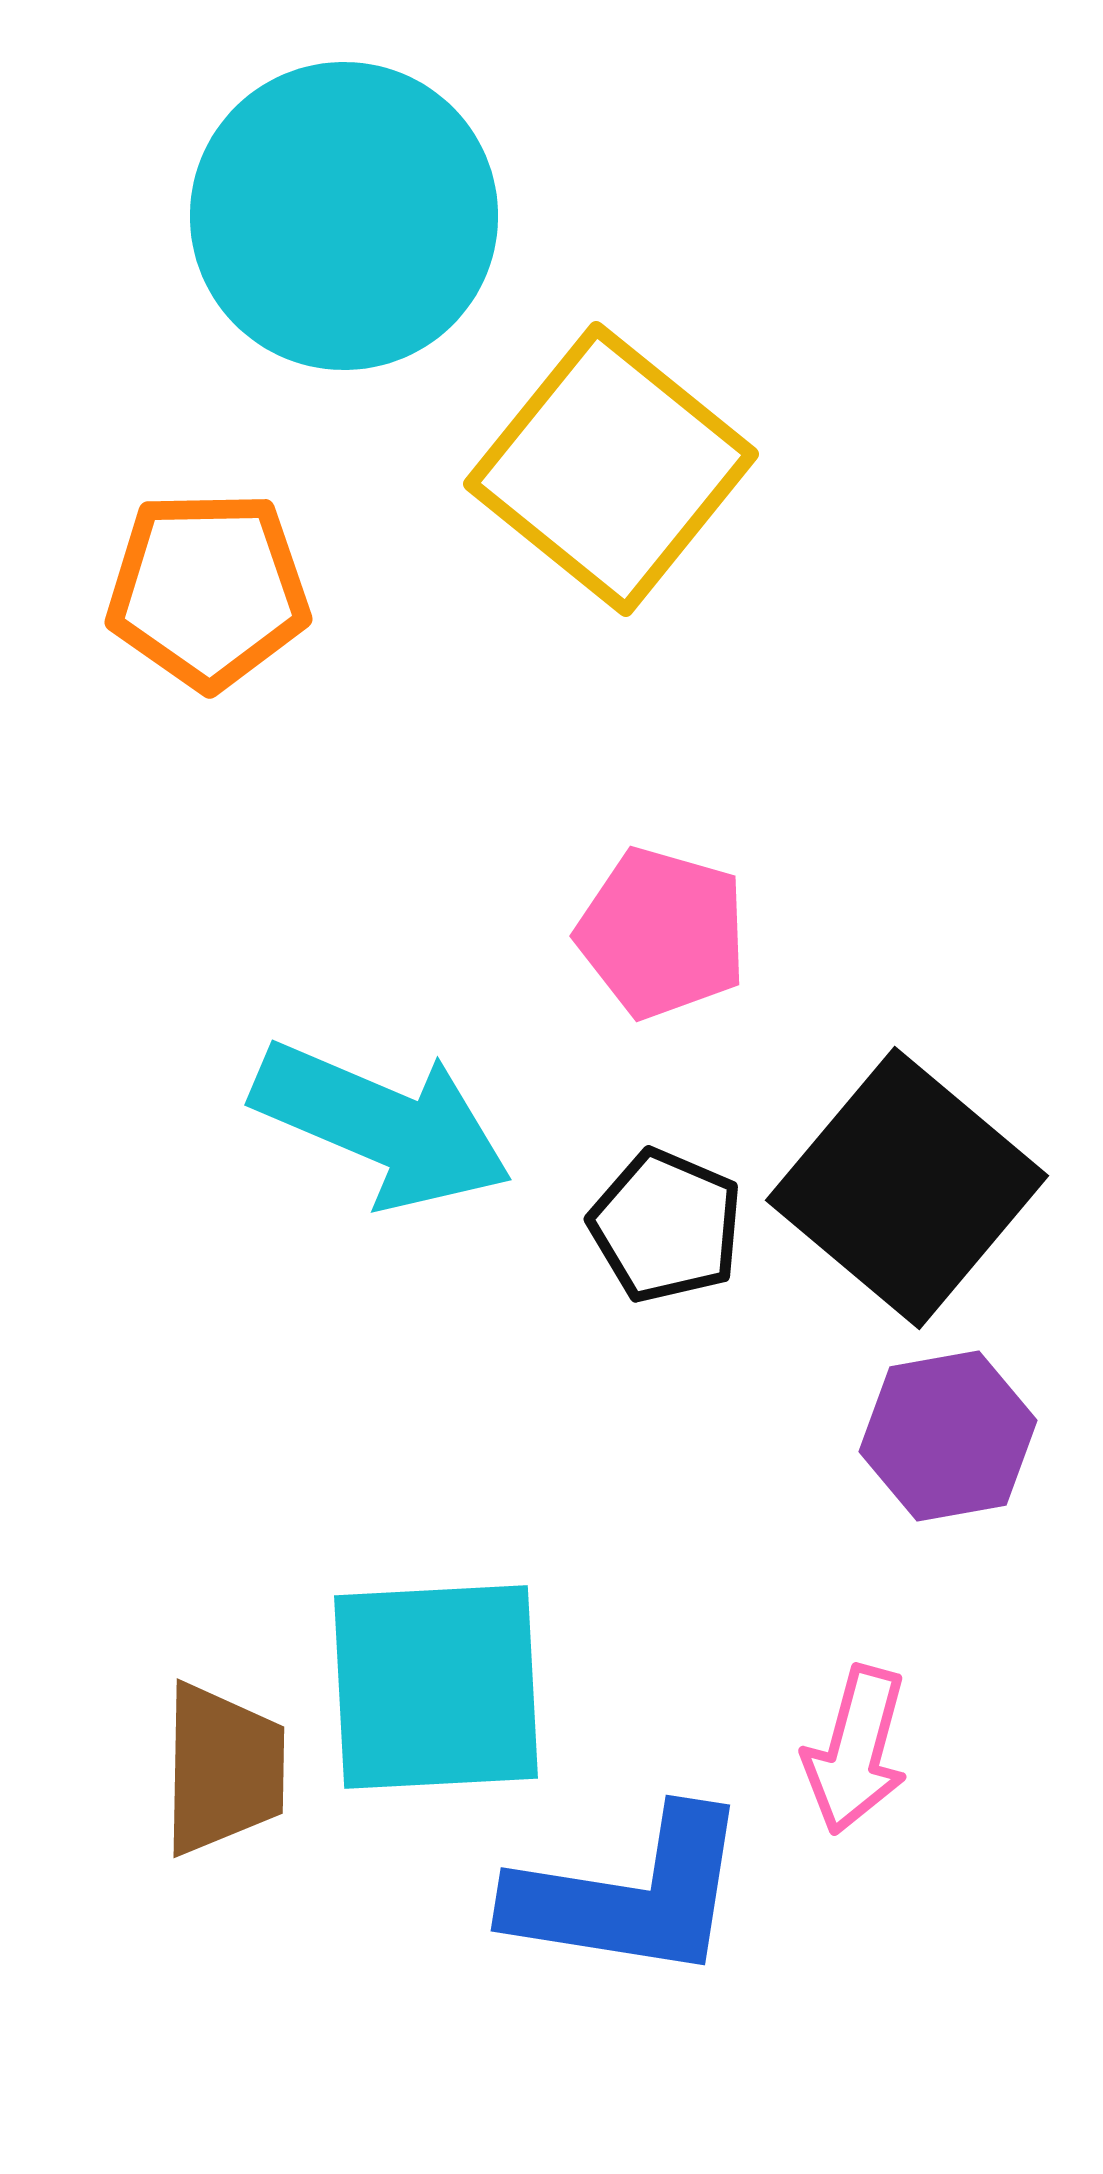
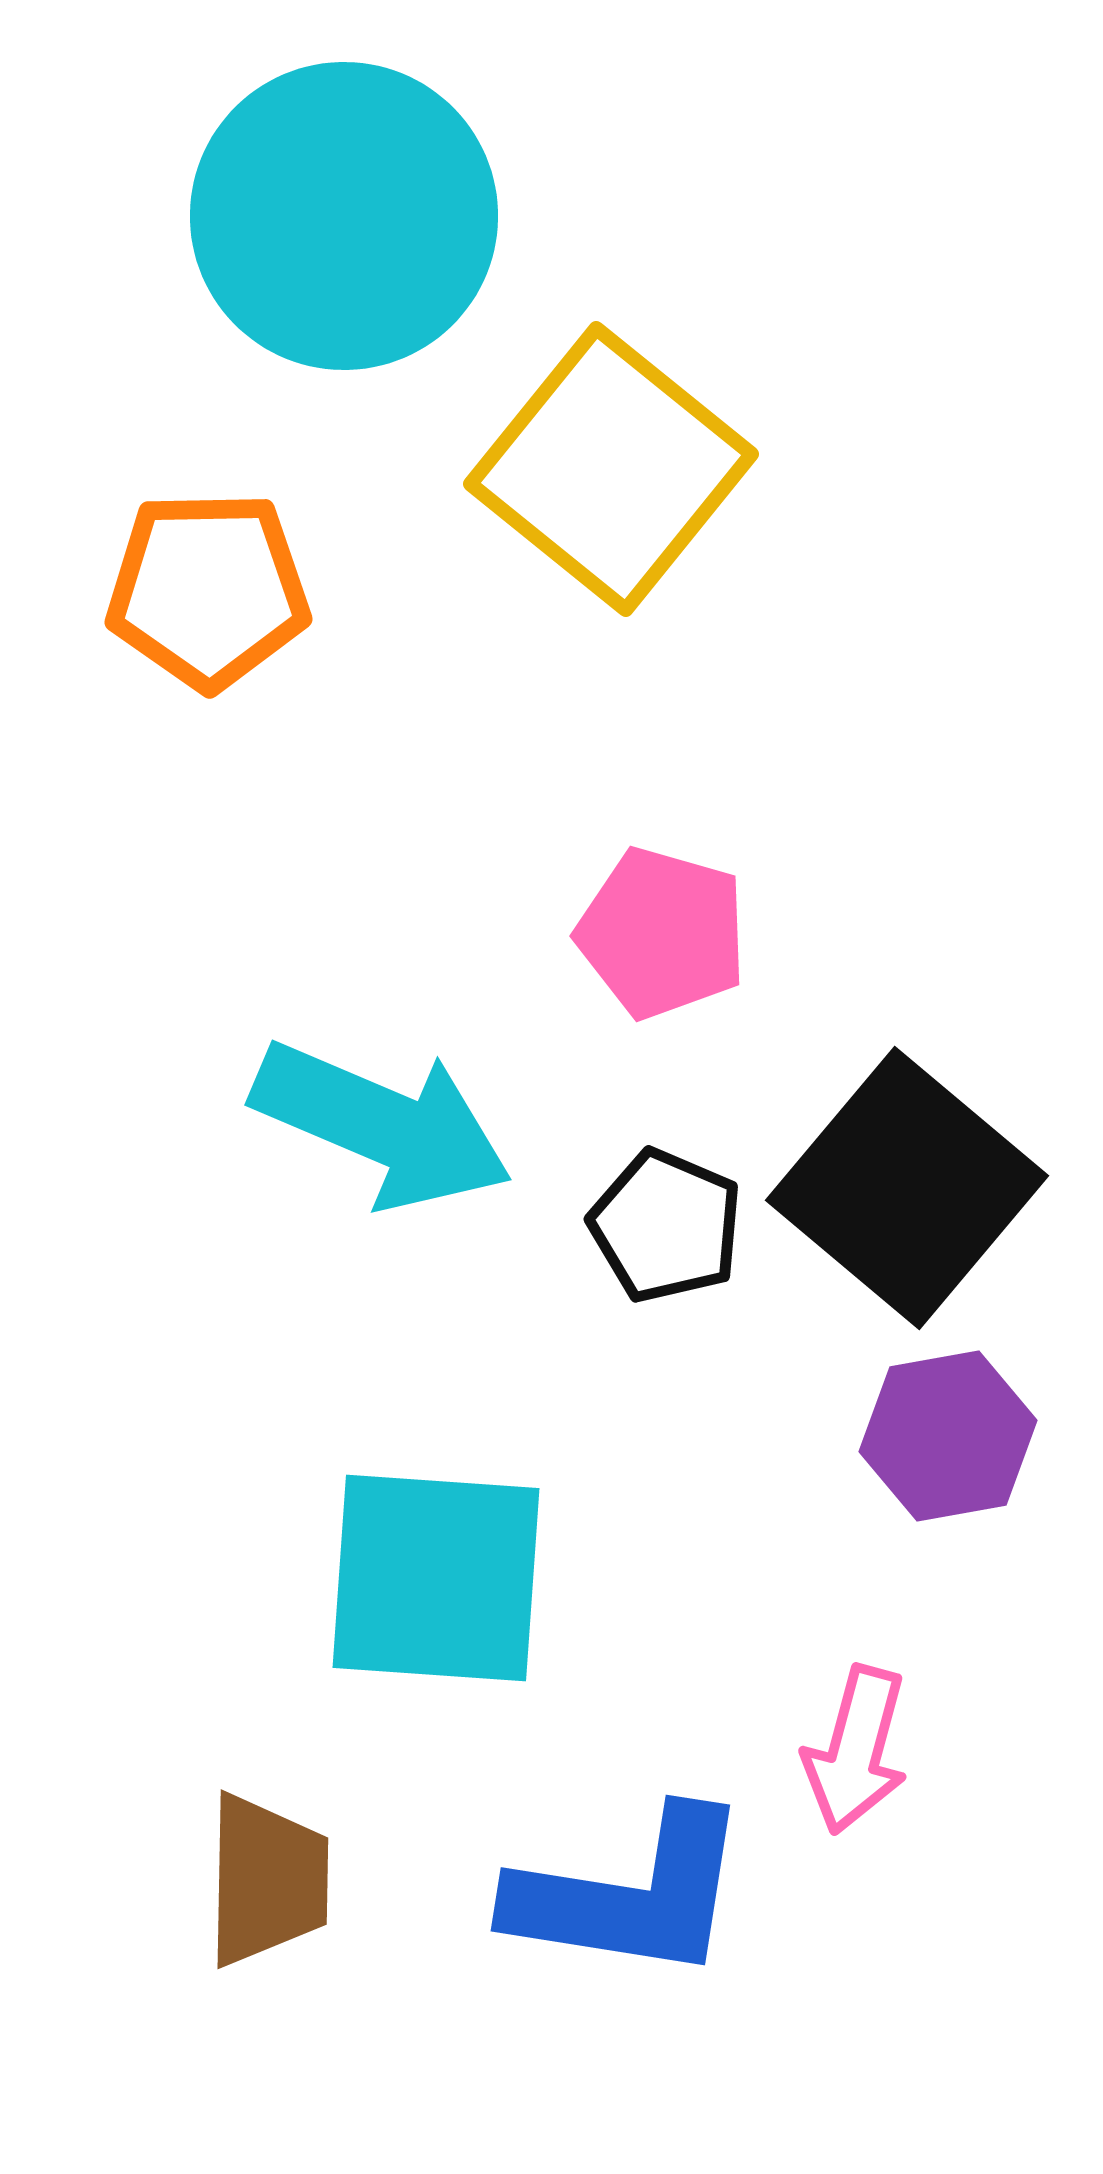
cyan square: moved 109 px up; rotated 7 degrees clockwise
brown trapezoid: moved 44 px right, 111 px down
